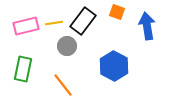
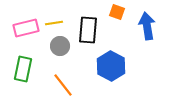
black rectangle: moved 5 px right, 9 px down; rotated 32 degrees counterclockwise
pink rectangle: moved 2 px down
gray circle: moved 7 px left
blue hexagon: moved 3 px left
